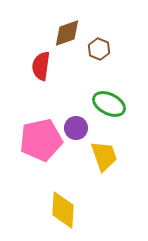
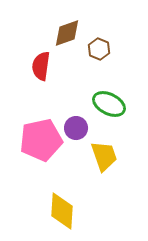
yellow diamond: moved 1 px left, 1 px down
